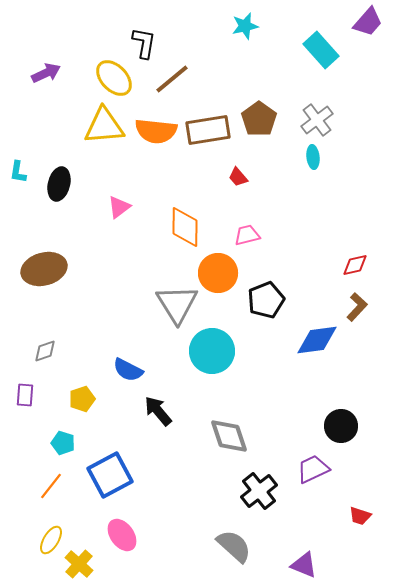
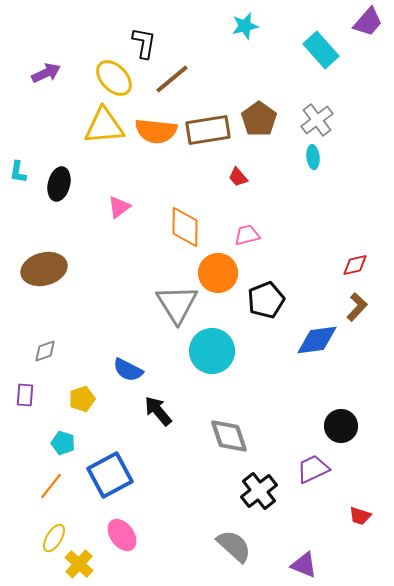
yellow ellipse at (51, 540): moved 3 px right, 2 px up
